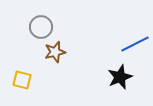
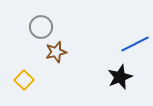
brown star: moved 1 px right
yellow square: moved 2 px right; rotated 30 degrees clockwise
